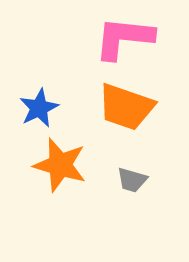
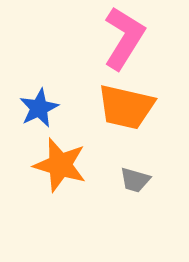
pink L-shape: rotated 116 degrees clockwise
orange trapezoid: rotated 6 degrees counterclockwise
gray trapezoid: moved 3 px right
